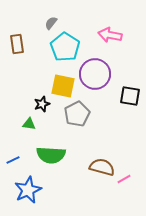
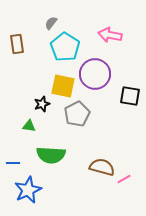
green triangle: moved 2 px down
blue line: moved 3 px down; rotated 24 degrees clockwise
